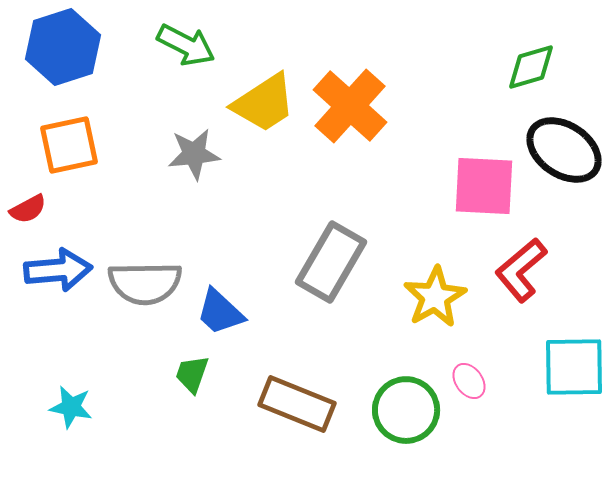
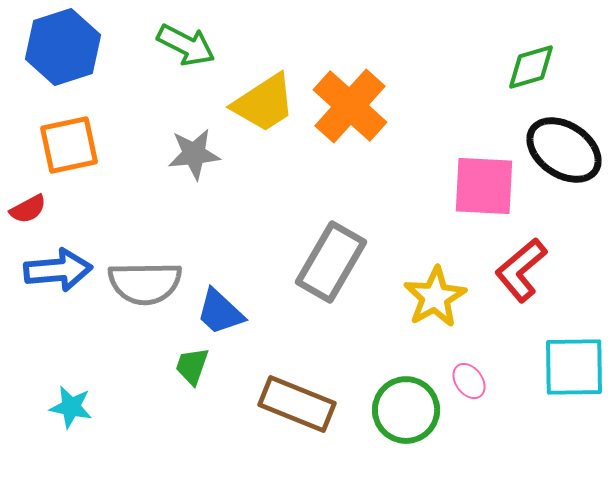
green trapezoid: moved 8 px up
